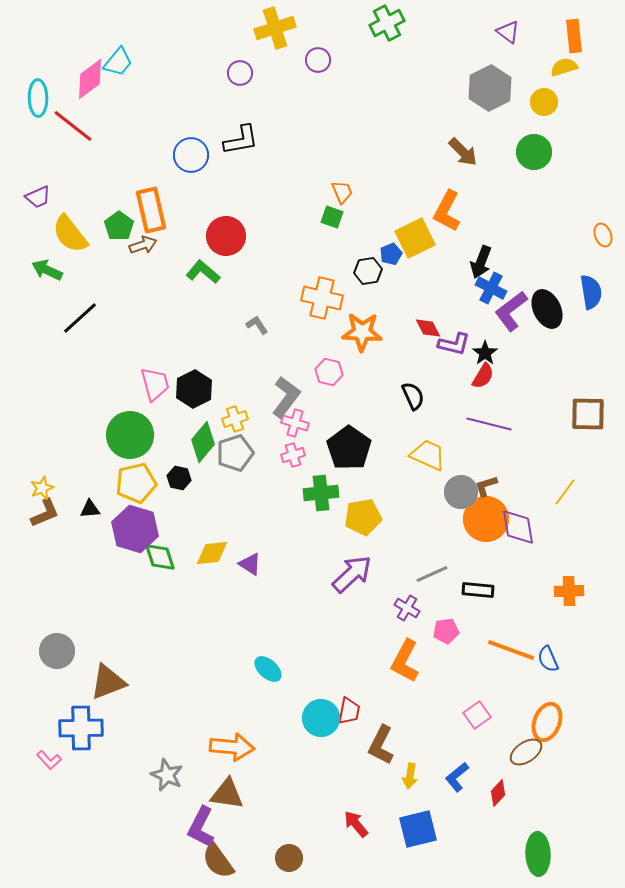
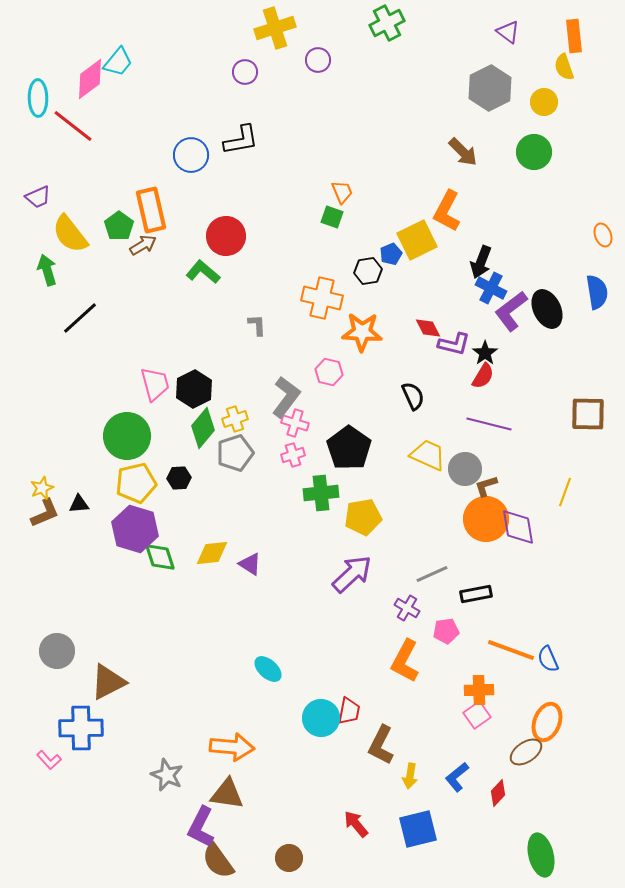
yellow semicircle at (564, 67): rotated 92 degrees counterclockwise
purple circle at (240, 73): moved 5 px right, 1 px up
yellow square at (415, 238): moved 2 px right, 2 px down
brown arrow at (143, 245): rotated 12 degrees counterclockwise
green arrow at (47, 270): rotated 48 degrees clockwise
blue semicircle at (591, 292): moved 6 px right
gray L-shape at (257, 325): rotated 30 degrees clockwise
green circle at (130, 435): moved 3 px left, 1 px down
green diamond at (203, 442): moved 14 px up
black hexagon at (179, 478): rotated 15 degrees counterclockwise
gray circle at (461, 492): moved 4 px right, 23 px up
yellow line at (565, 492): rotated 16 degrees counterclockwise
black triangle at (90, 509): moved 11 px left, 5 px up
black rectangle at (478, 590): moved 2 px left, 4 px down; rotated 16 degrees counterclockwise
orange cross at (569, 591): moved 90 px left, 99 px down
brown triangle at (108, 682): rotated 6 degrees counterclockwise
green ellipse at (538, 854): moved 3 px right, 1 px down; rotated 12 degrees counterclockwise
